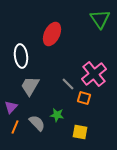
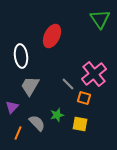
red ellipse: moved 2 px down
purple triangle: moved 1 px right
green star: rotated 24 degrees counterclockwise
orange line: moved 3 px right, 6 px down
yellow square: moved 8 px up
